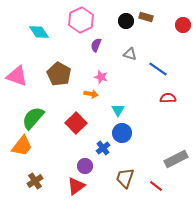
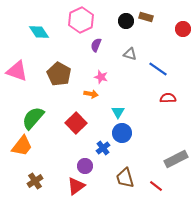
red circle: moved 4 px down
pink triangle: moved 5 px up
cyan triangle: moved 2 px down
brown trapezoid: rotated 35 degrees counterclockwise
